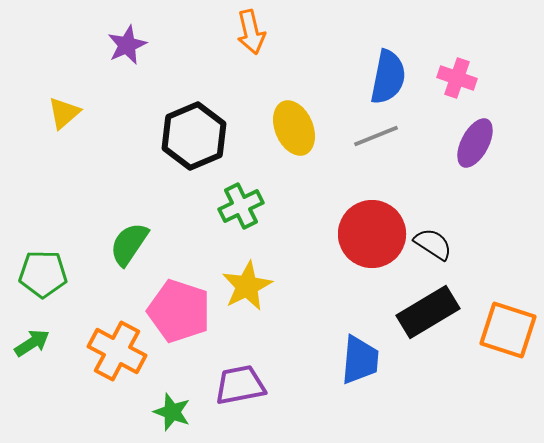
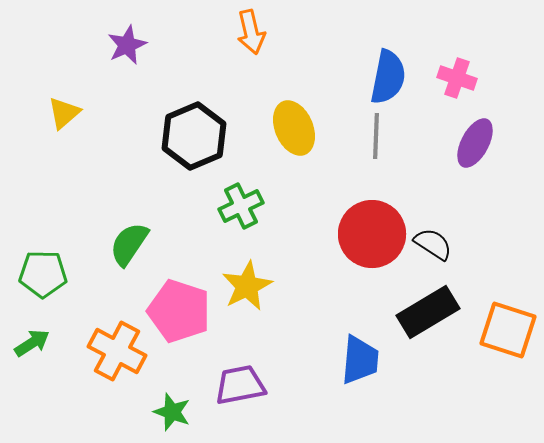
gray line: rotated 66 degrees counterclockwise
